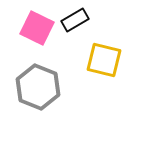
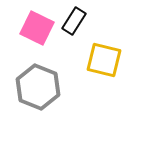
black rectangle: moved 1 px left, 1 px down; rotated 28 degrees counterclockwise
